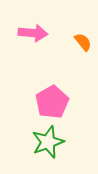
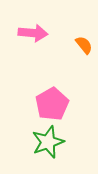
orange semicircle: moved 1 px right, 3 px down
pink pentagon: moved 2 px down
